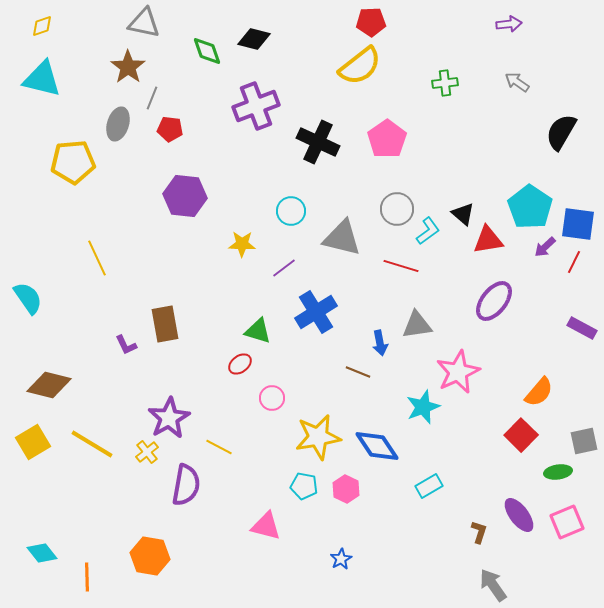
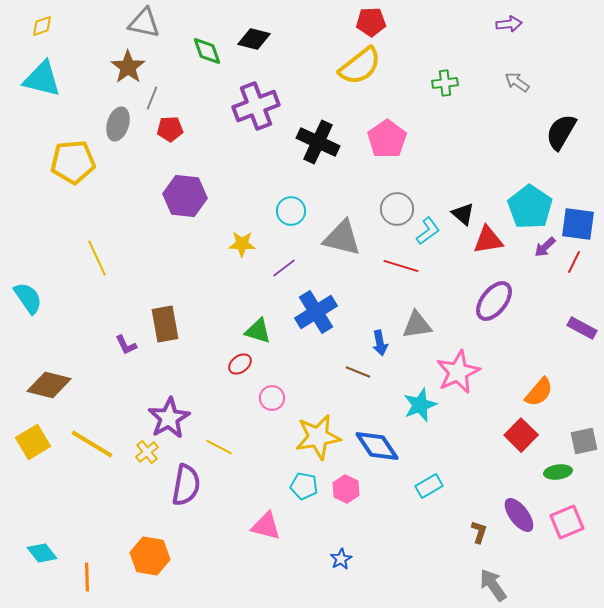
red pentagon at (170, 129): rotated 10 degrees counterclockwise
cyan star at (423, 407): moved 3 px left, 2 px up
